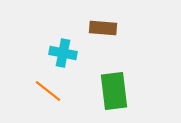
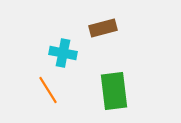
brown rectangle: rotated 20 degrees counterclockwise
orange line: moved 1 px up; rotated 20 degrees clockwise
